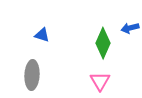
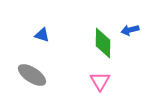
blue arrow: moved 2 px down
green diamond: rotated 24 degrees counterclockwise
gray ellipse: rotated 60 degrees counterclockwise
